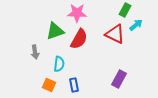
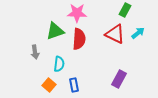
cyan arrow: moved 2 px right, 8 px down
red semicircle: rotated 25 degrees counterclockwise
orange square: rotated 16 degrees clockwise
